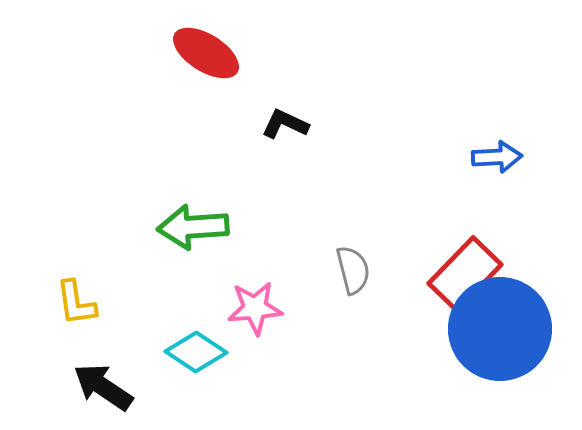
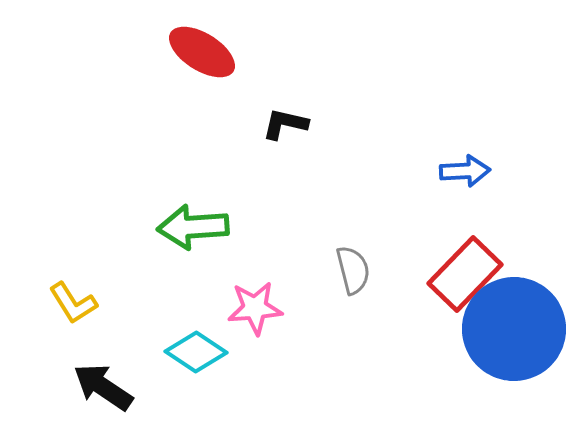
red ellipse: moved 4 px left, 1 px up
black L-shape: rotated 12 degrees counterclockwise
blue arrow: moved 32 px left, 14 px down
yellow L-shape: moved 3 px left; rotated 24 degrees counterclockwise
blue circle: moved 14 px right
